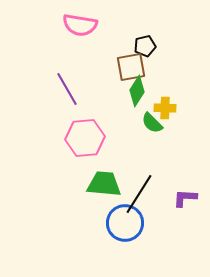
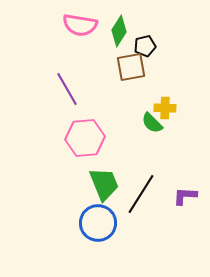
green diamond: moved 18 px left, 60 px up
green trapezoid: rotated 63 degrees clockwise
black line: moved 2 px right
purple L-shape: moved 2 px up
blue circle: moved 27 px left
